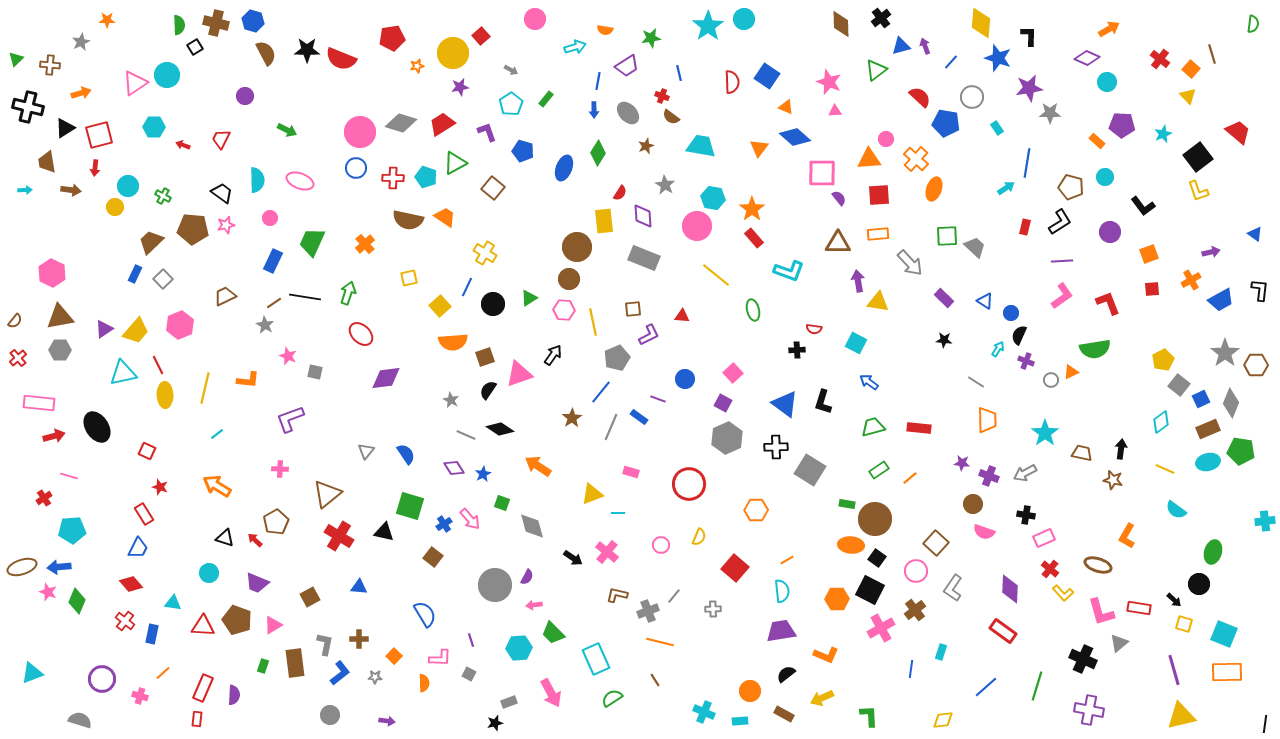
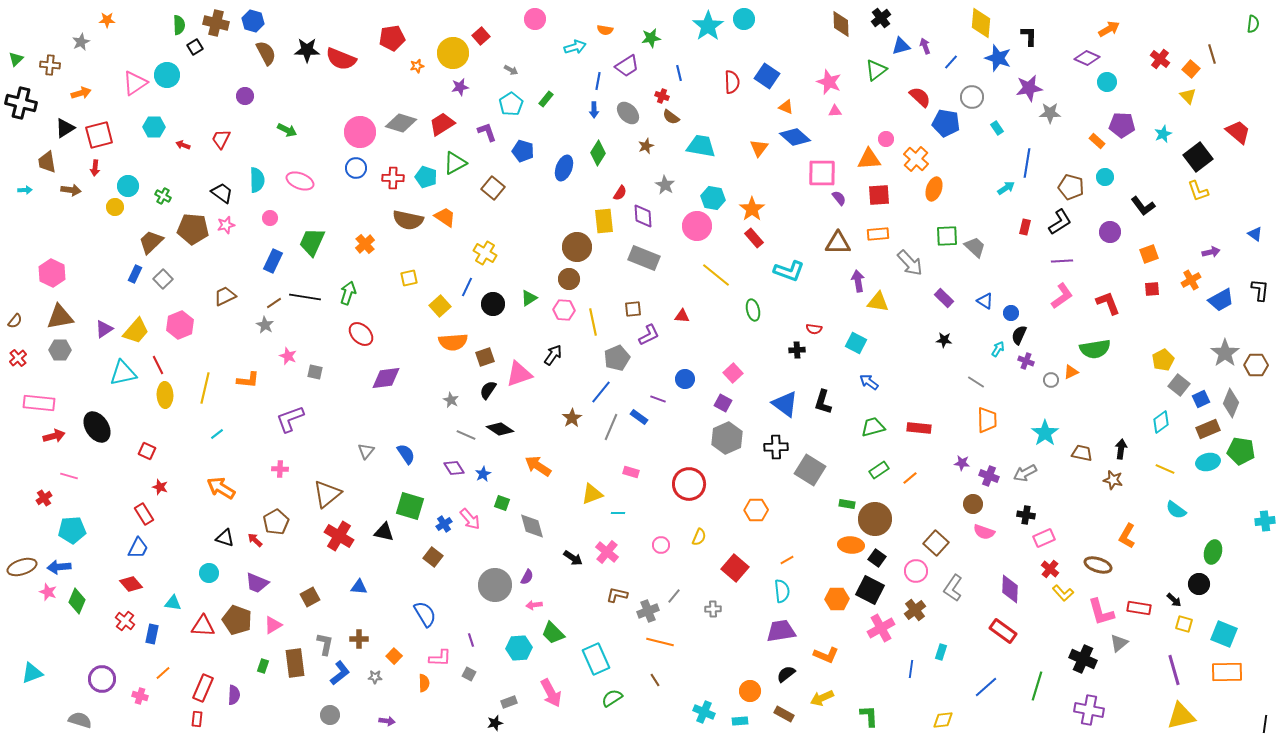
black cross at (28, 107): moved 7 px left, 4 px up
orange arrow at (217, 486): moved 4 px right, 2 px down
